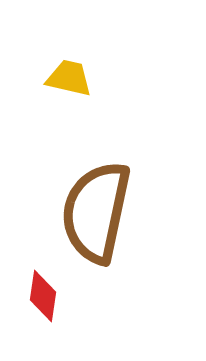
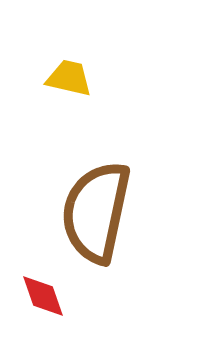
red diamond: rotated 27 degrees counterclockwise
